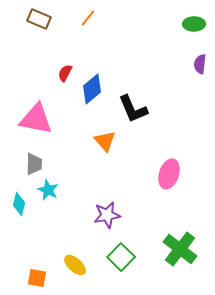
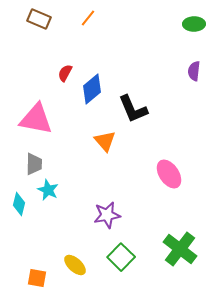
purple semicircle: moved 6 px left, 7 px down
pink ellipse: rotated 52 degrees counterclockwise
